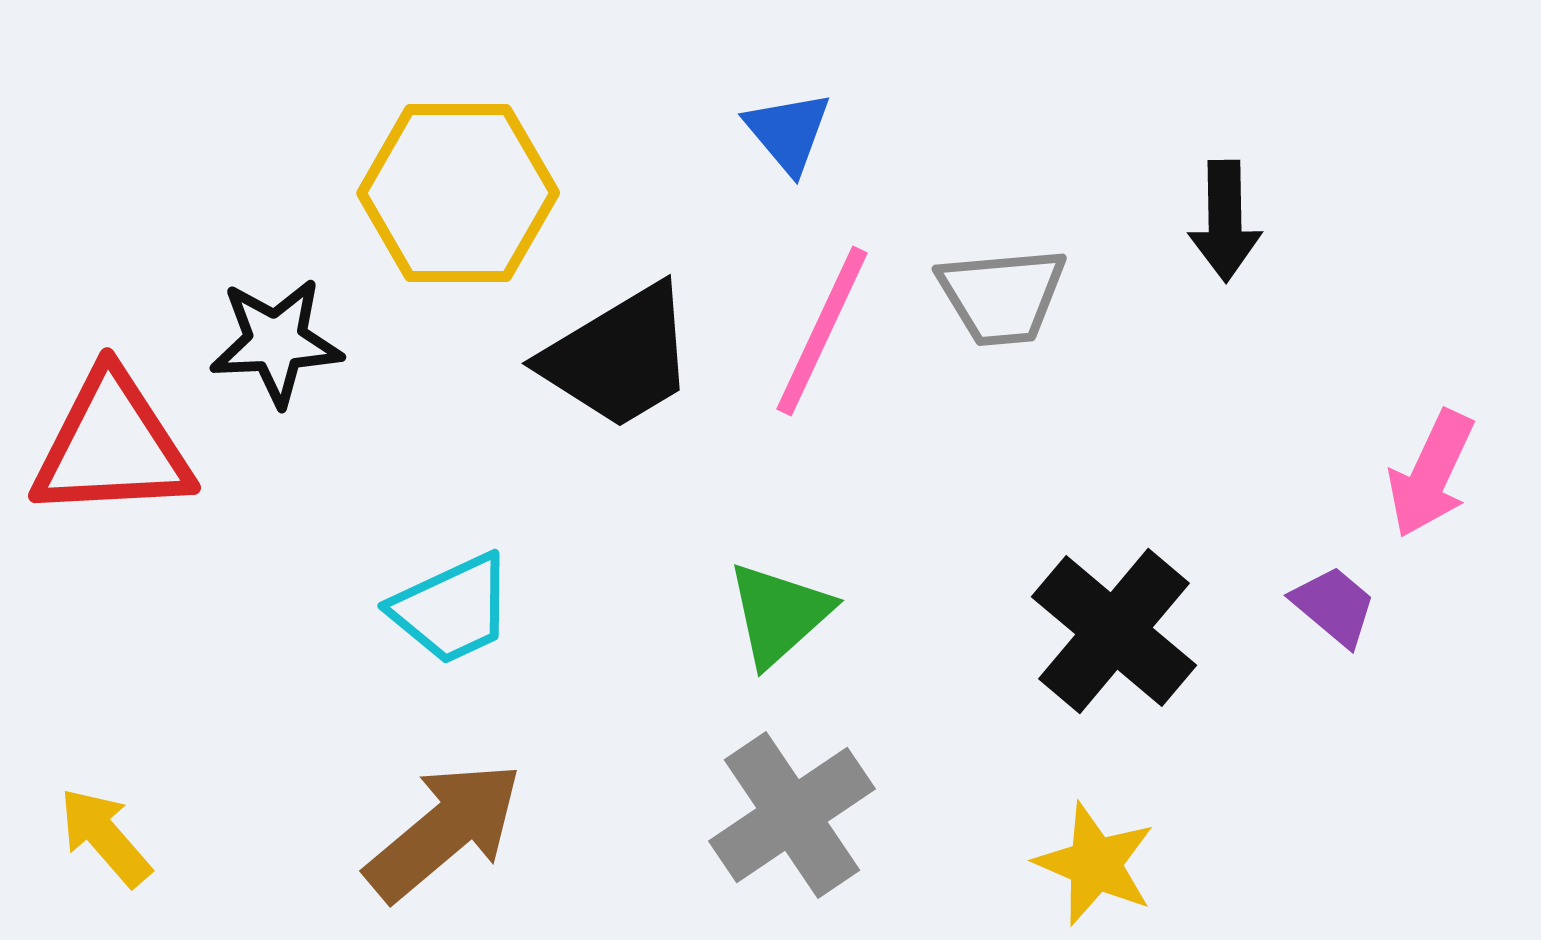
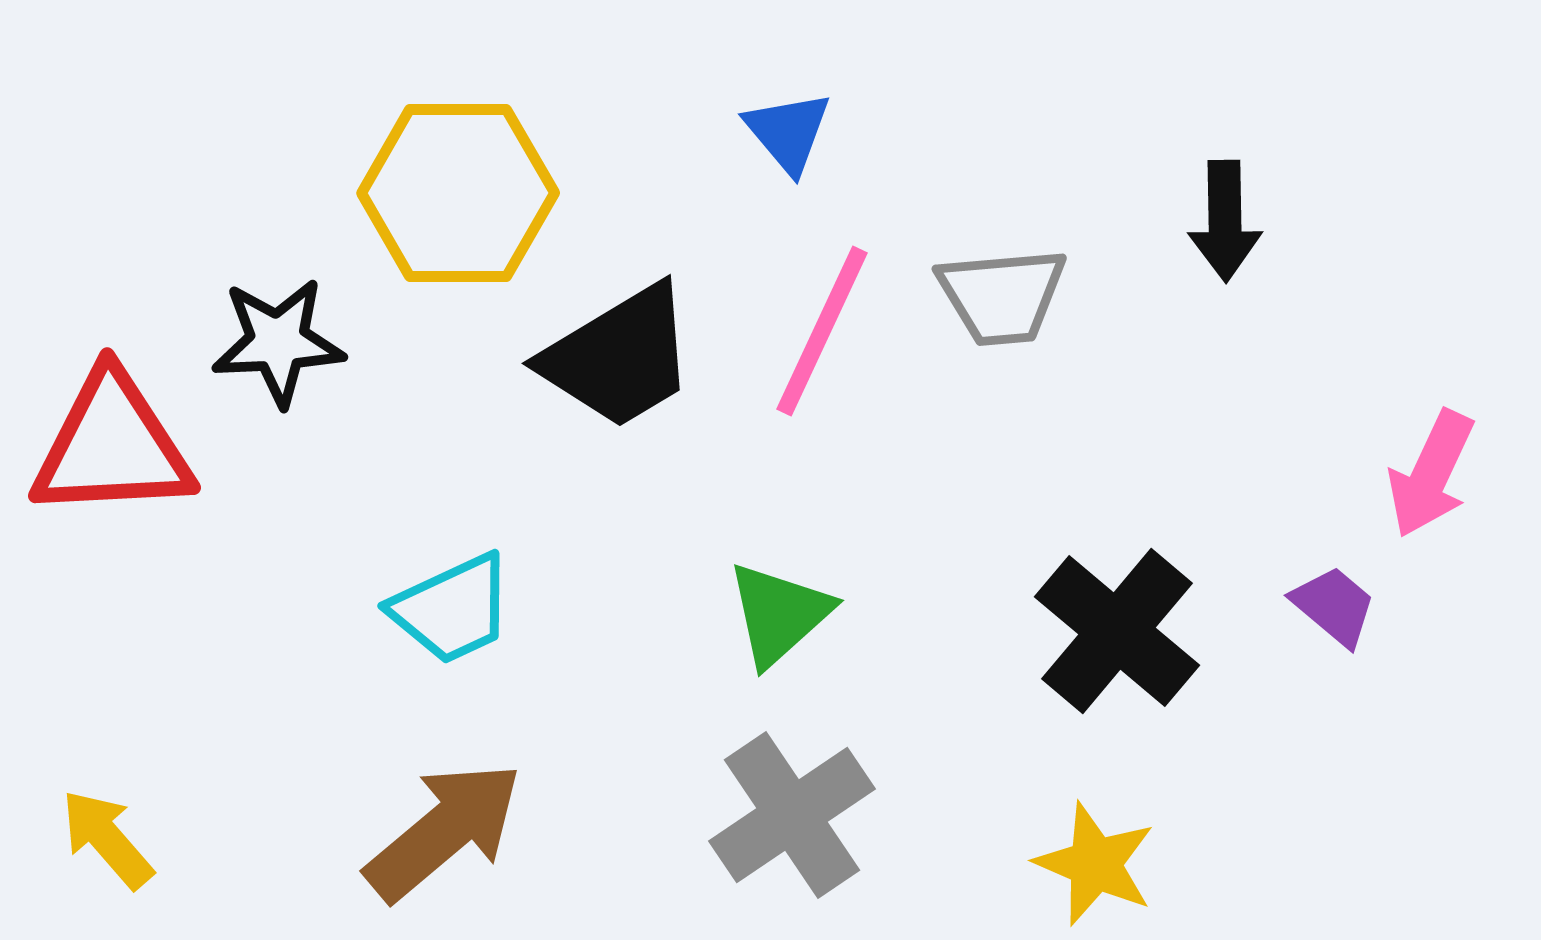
black star: moved 2 px right
black cross: moved 3 px right
yellow arrow: moved 2 px right, 2 px down
